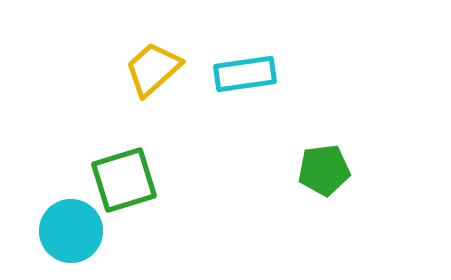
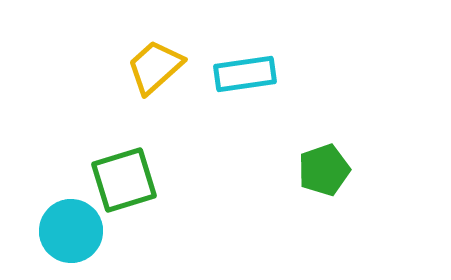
yellow trapezoid: moved 2 px right, 2 px up
green pentagon: rotated 12 degrees counterclockwise
